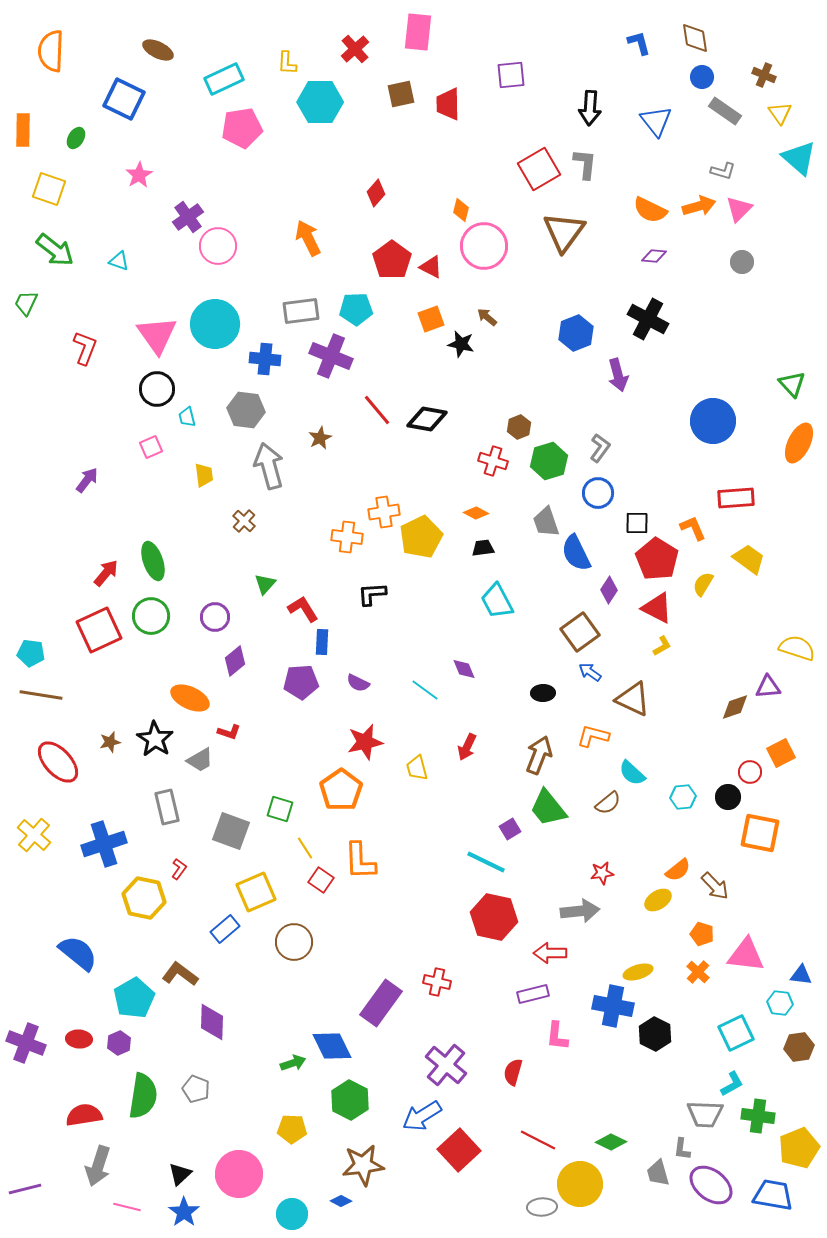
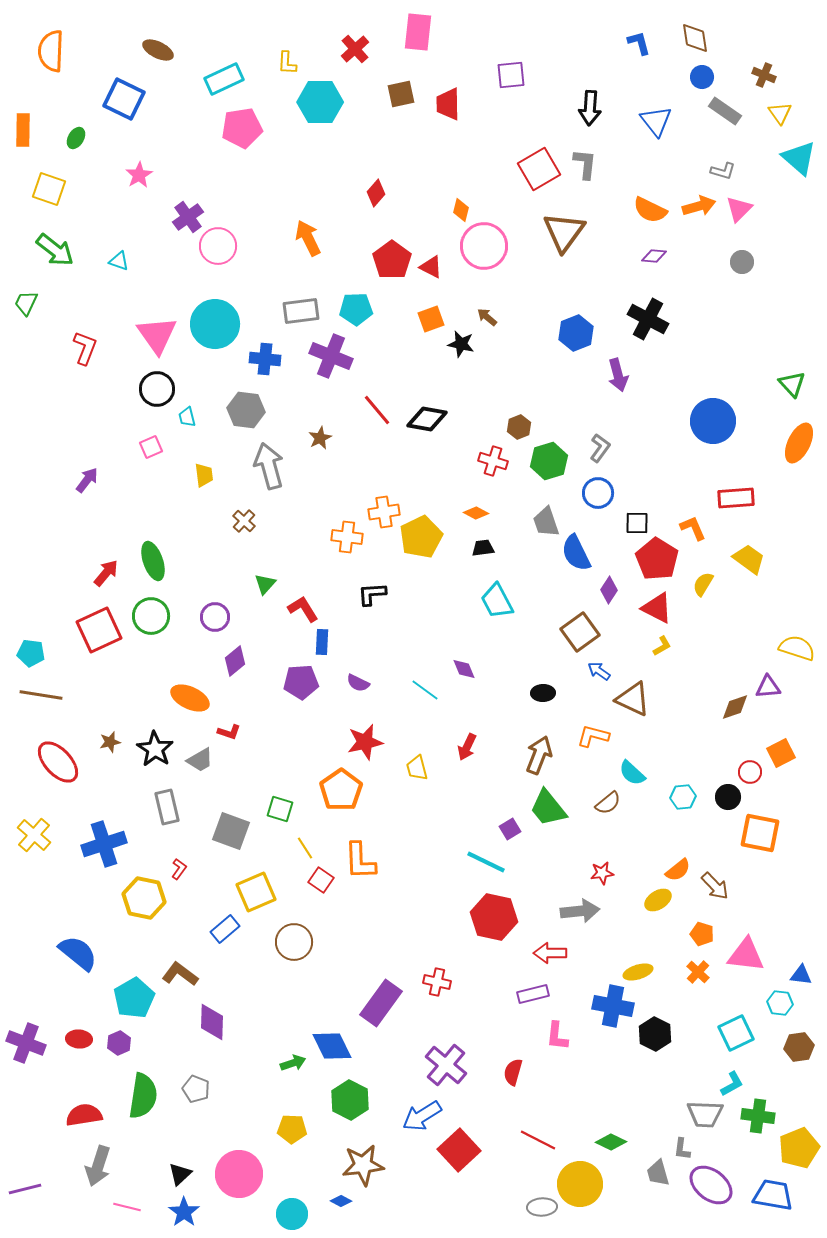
blue arrow at (590, 672): moved 9 px right, 1 px up
black star at (155, 739): moved 10 px down
